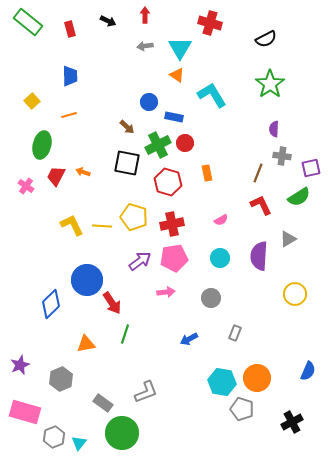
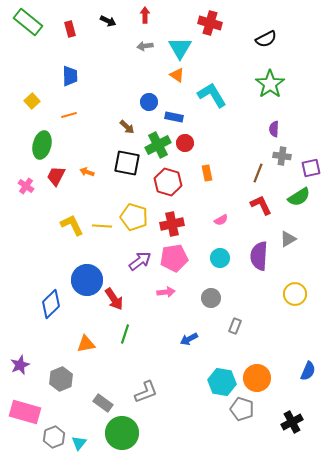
orange arrow at (83, 172): moved 4 px right
red arrow at (112, 303): moved 2 px right, 4 px up
gray rectangle at (235, 333): moved 7 px up
